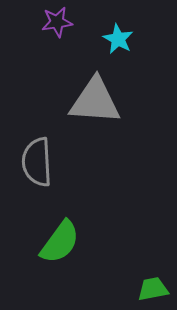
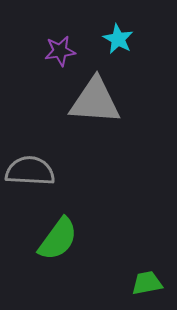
purple star: moved 3 px right, 29 px down
gray semicircle: moved 7 px left, 9 px down; rotated 96 degrees clockwise
green semicircle: moved 2 px left, 3 px up
green trapezoid: moved 6 px left, 6 px up
